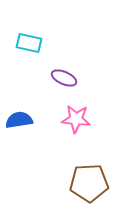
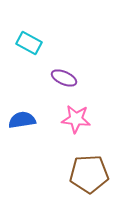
cyan rectangle: rotated 15 degrees clockwise
blue semicircle: moved 3 px right
brown pentagon: moved 9 px up
